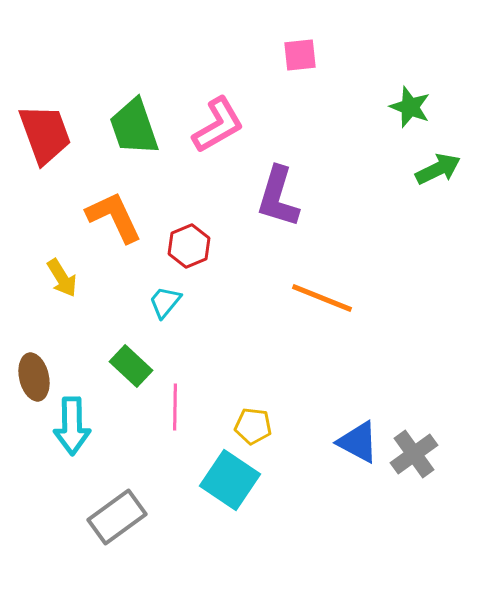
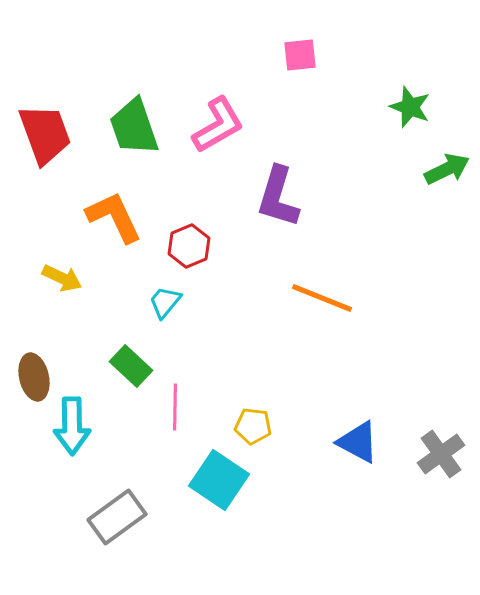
green arrow: moved 9 px right
yellow arrow: rotated 33 degrees counterclockwise
gray cross: moved 27 px right
cyan square: moved 11 px left
